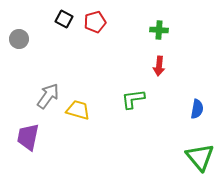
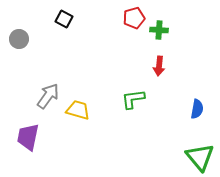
red pentagon: moved 39 px right, 4 px up
